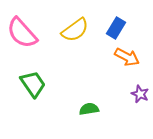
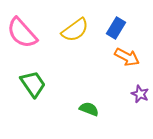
green semicircle: rotated 30 degrees clockwise
